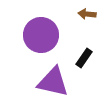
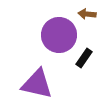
purple circle: moved 18 px right
purple triangle: moved 16 px left, 2 px down
